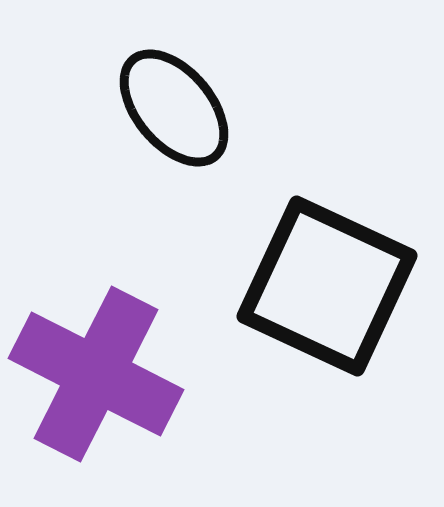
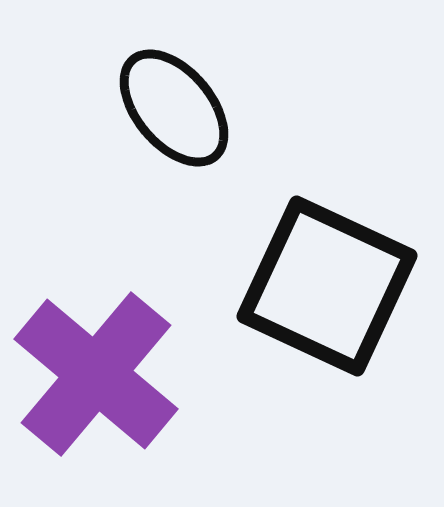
purple cross: rotated 13 degrees clockwise
